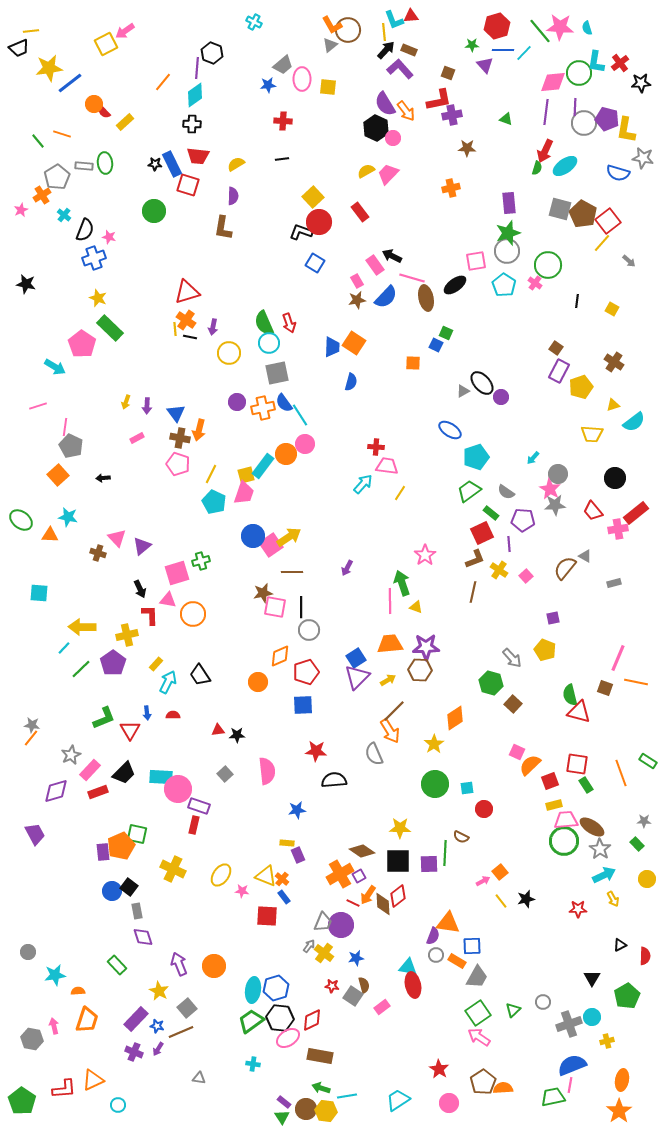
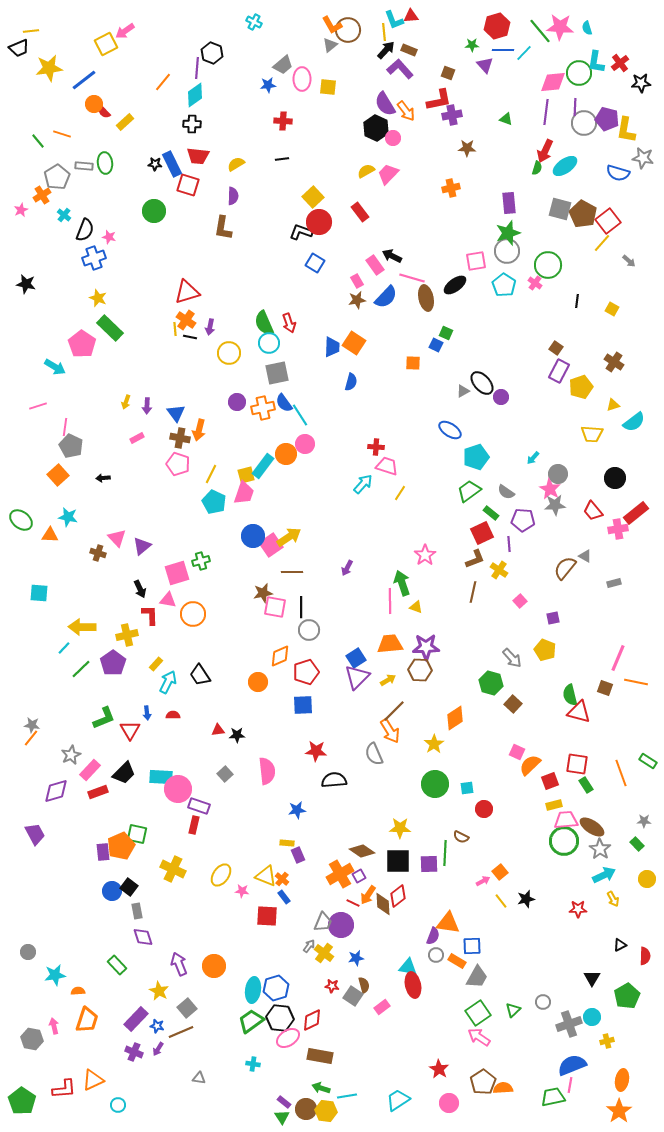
blue line at (70, 83): moved 14 px right, 3 px up
purple arrow at (213, 327): moved 3 px left
pink trapezoid at (387, 466): rotated 10 degrees clockwise
pink square at (526, 576): moved 6 px left, 25 px down
